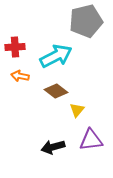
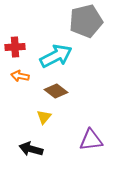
yellow triangle: moved 33 px left, 7 px down
black arrow: moved 22 px left, 2 px down; rotated 30 degrees clockwise
